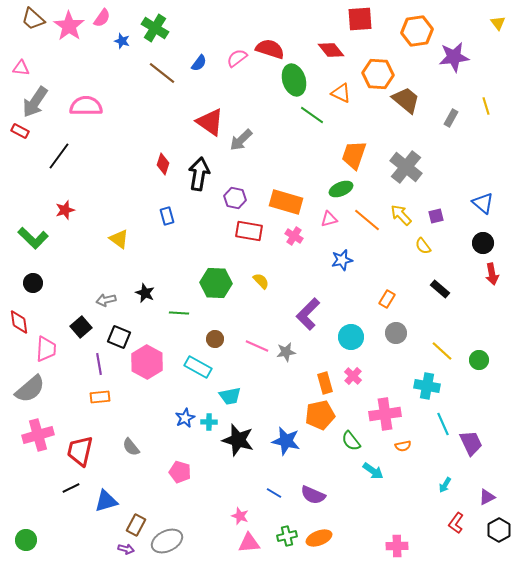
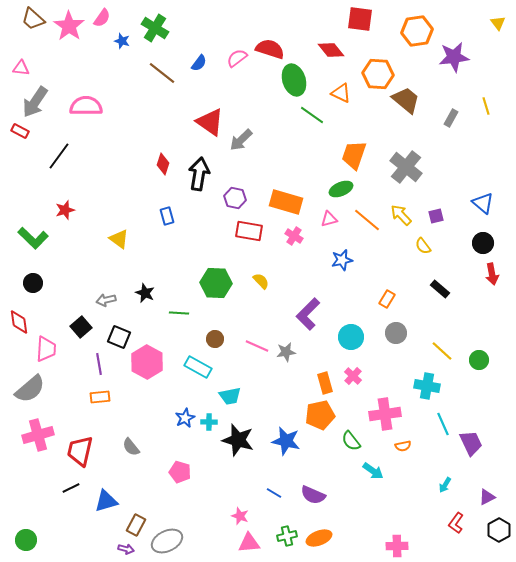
red square at (360, 19): rotated 12 degrees clockwise
